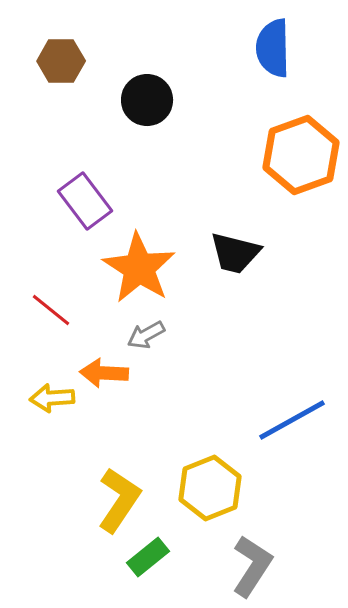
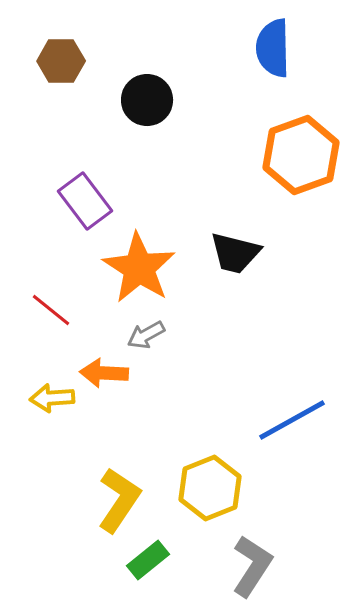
green rectangle: moved 3 px down
